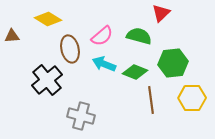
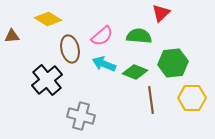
green semicircle: rotated 10 degrees counterclockwise
